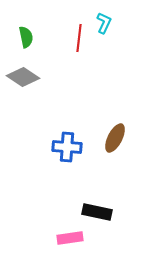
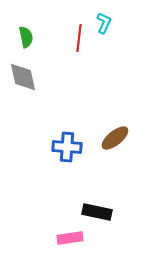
gray diamond: rotated 44 degrees clockwise
brown ellipse: rotated 24 degrees clockwise
